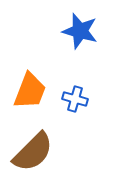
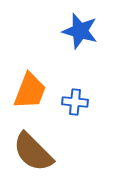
blue cross: moved 3 px down; rotated 10 degrees counterclockwise
brown semicircle: rotated 90 degrees clockwise
